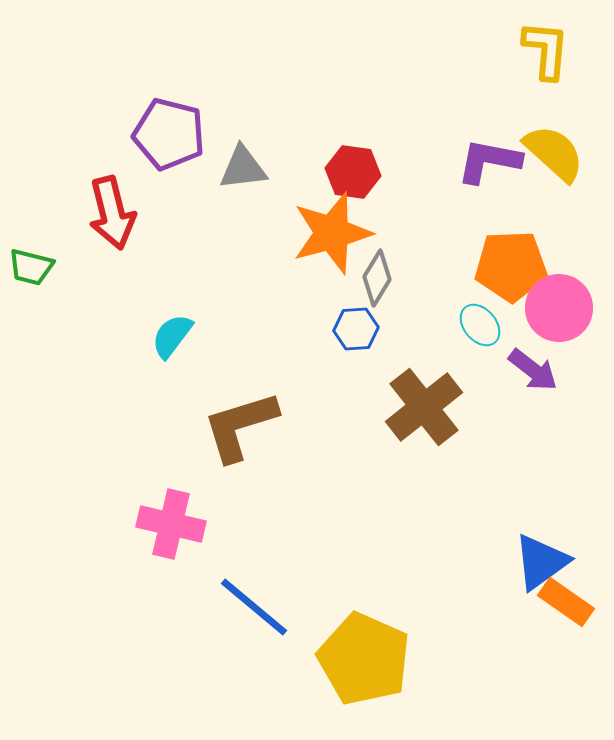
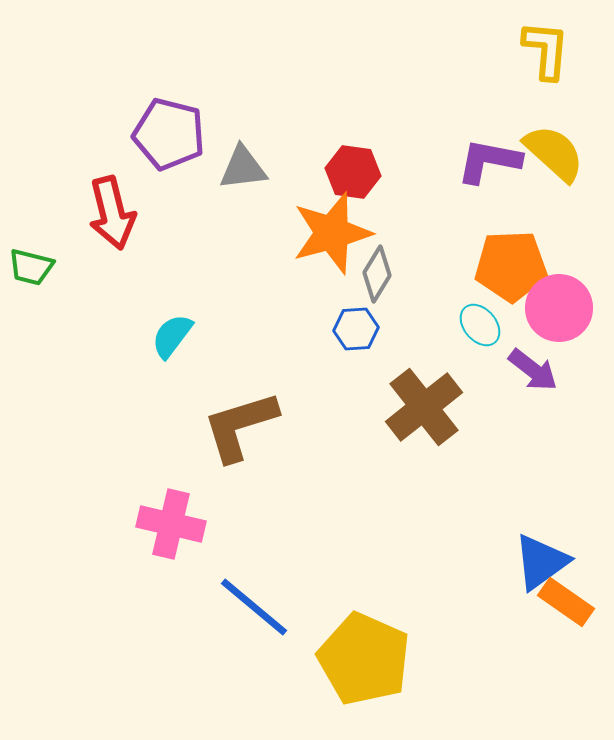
gray diamond: moved 4 px up
